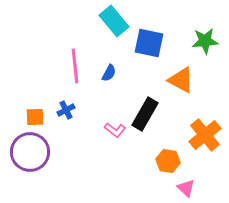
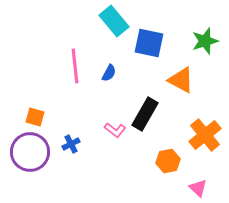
green star: rotated 12 degrees counterclockwise
blue cross: moved 5 px right, 34 px down
orange square: rotated 18 degrees clockwise
orange hexagon: rotated 20 degrees counterclockwise
pink triangle: moved 12 px right
